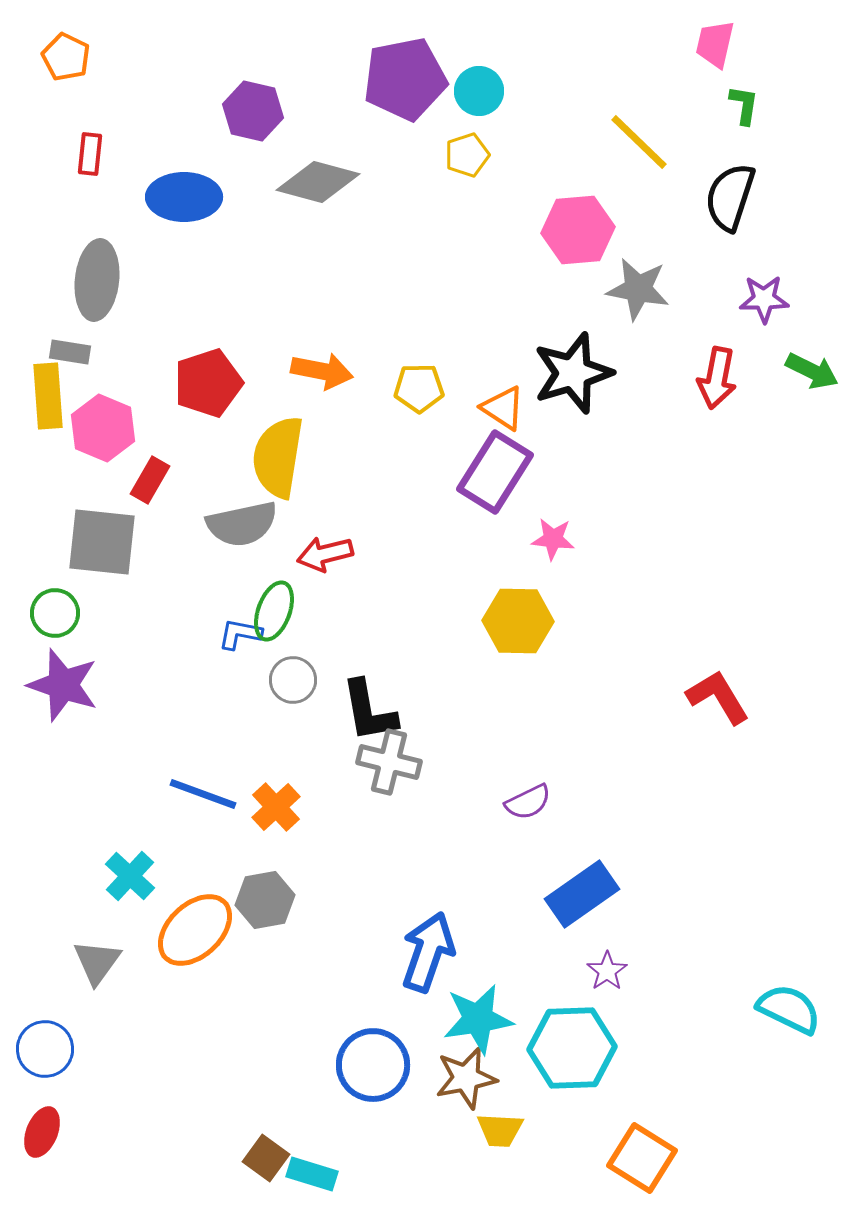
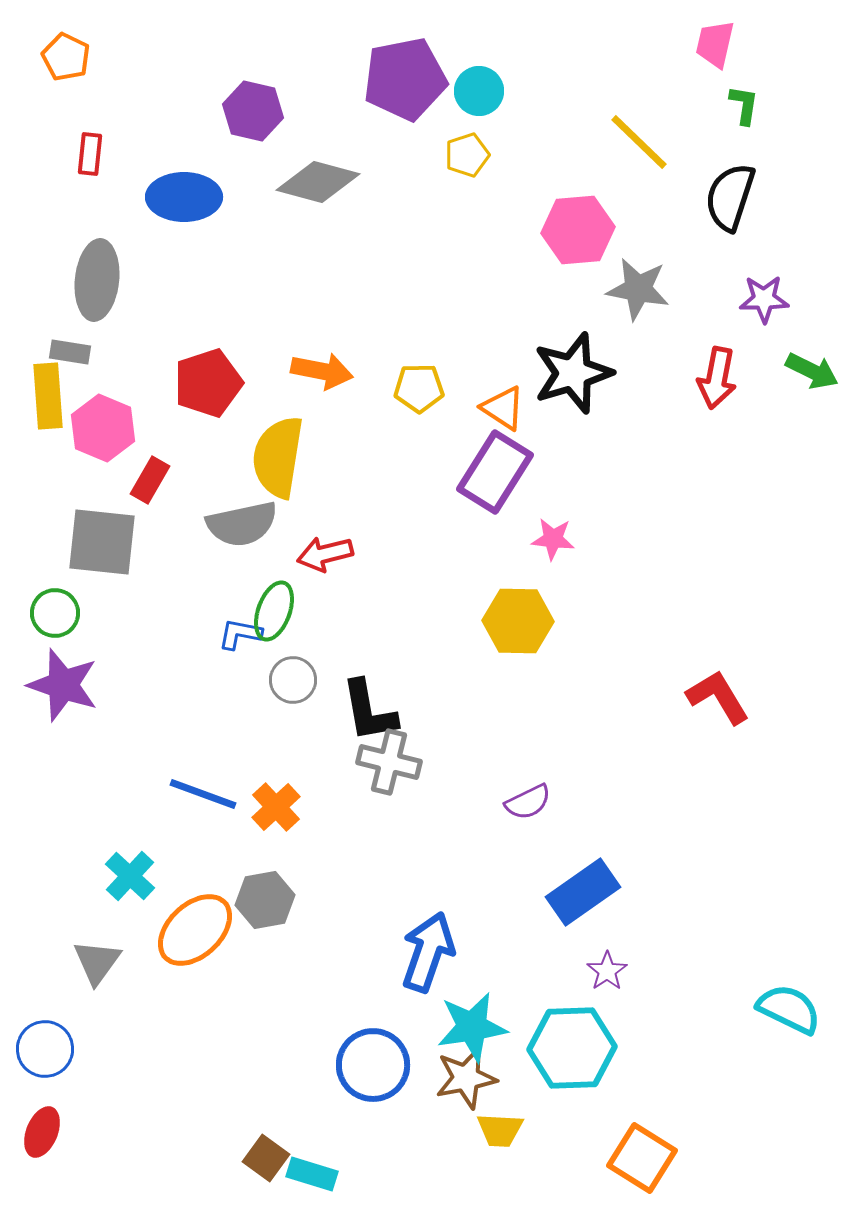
blue rectangle at (582, 894): moved 1 px right, 2 px up
cyan star at (478, 1019): moved 6 px left, 8 px down
